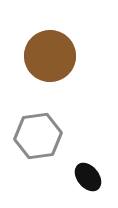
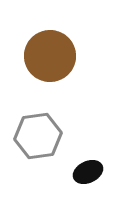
black ellipse: moved 5 px up; rotated 76 degrees counterclockwise
